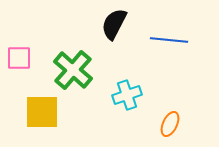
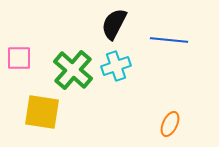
cyan cross: moved 11 px left, 29 px up
yellow square: rotated 9 degrees clockwise
